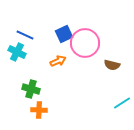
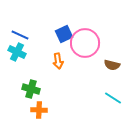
blue line: moved 5 px left
orange arrow: rotated 105 degrees clockwise
cyan line: moved 9 px left, 5 px up; rotated 66 degrees clockwise
